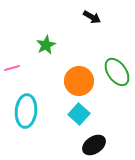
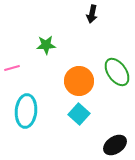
black arrow: moved 3 px up; rotated 72 degrees clockwise
green star: rotated 24 degrees clockwise
black ellipse: moved 21 px right
